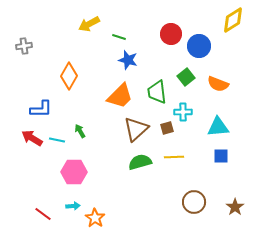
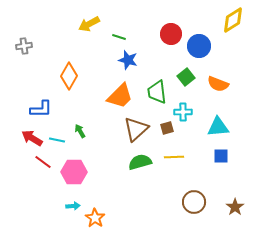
red line: moved 52 px up
